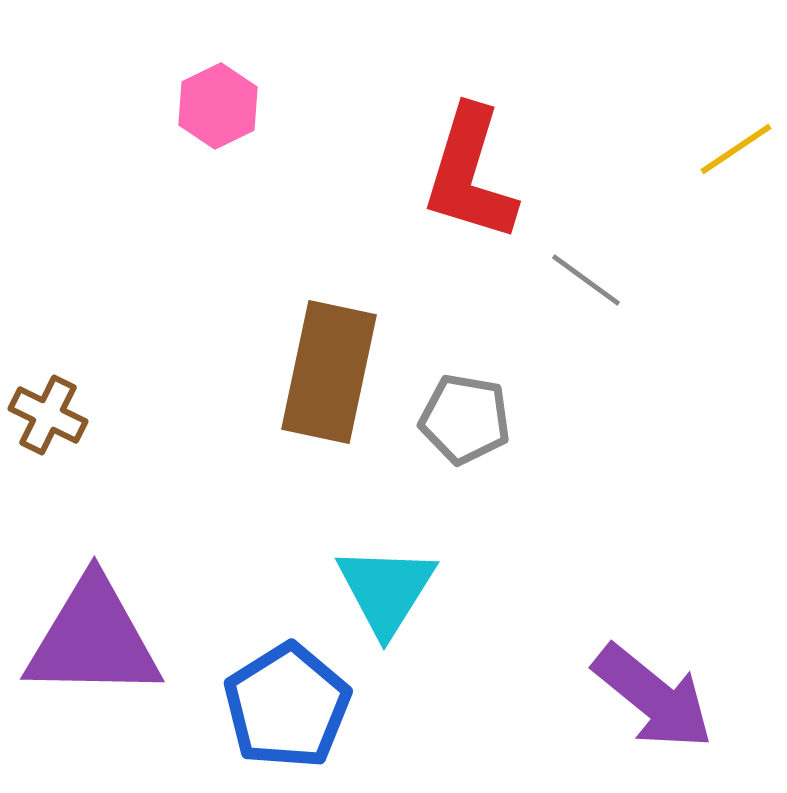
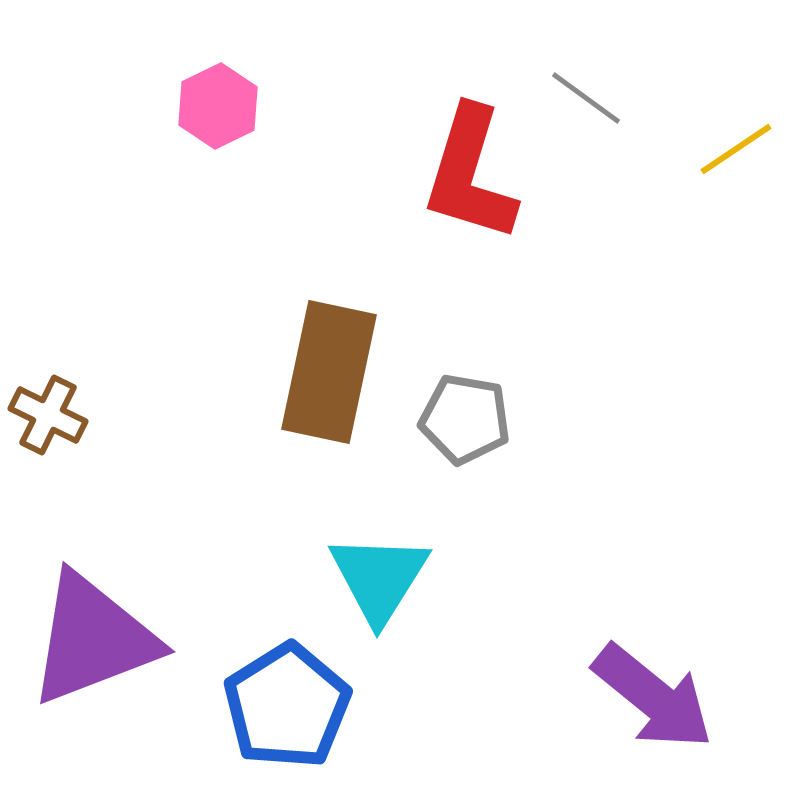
gray line: moved 182 px up
cyan triangle: moved 7 px left, 12 px up
purple triangle: rotated 22 degrees counterclockwise
